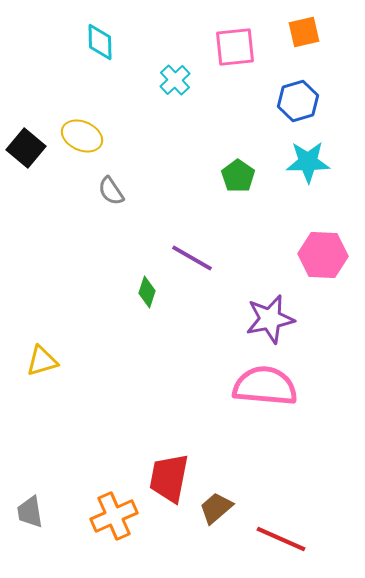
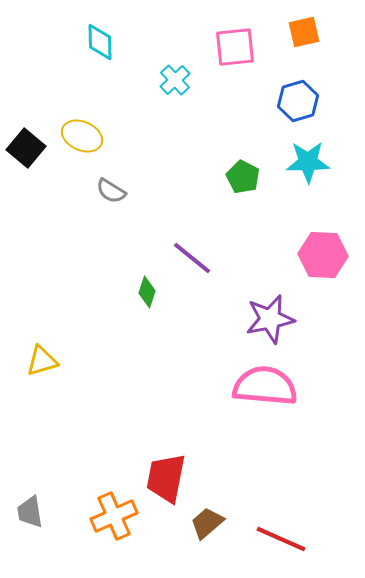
green pentagon: moved 5 px right, 1 px down; rotated 8 degrees counterclockwise
gray semicircle: rotated 24 degrees counterclockwise
purple line: rotated 9 degrees clockwise
red trapezoid: moved 3 px left
brown trapezoid: moved 9 px left, 15 px down
